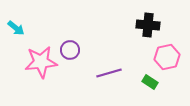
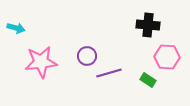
cyan arrow: rotated 24 degrees counterclockwise
purple circle: moved 17 px right, 6 px down
pink hexagon: rotated 15 degrees clockwise
green rectangle: moved 2 px left, 2 px up
